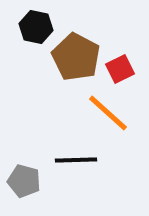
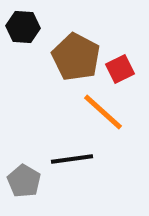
black hexagon: moved 13 px left; rotated 8 degrees counterclockwise
orange line: moved 5 px left, 1 px up
black line: moved 4 px left, 1 px up; rotated 6 degrees counterclockwise
gray pentagon: rotated 16 degrees clockwise
